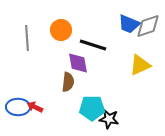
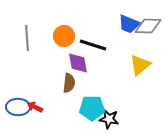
gray diamond: rotated 20 degrees clockwise
orange circle: moved 3 px right, 6 px down
yellow triangle: rotated 15 degrees counterclockwise
brown semicircle: moved 1 px right, 1 px down
